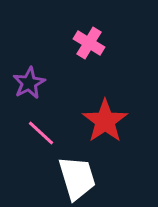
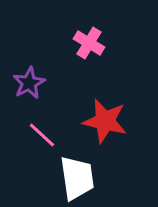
red star: rotated 24 degrees counterclockwise
pink line: moved 1 px right, 2 px down
white trapezoid: rotated 9 degrees clockwise
